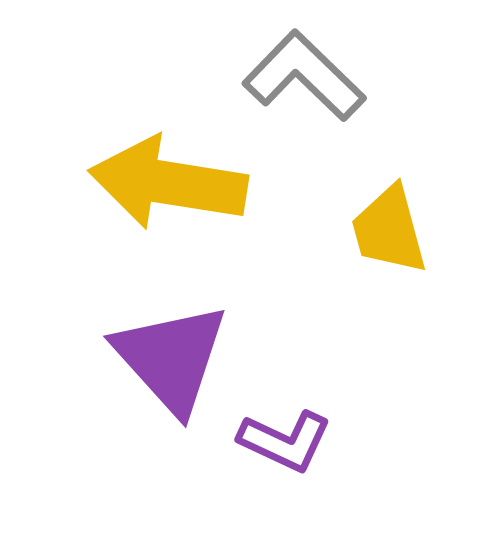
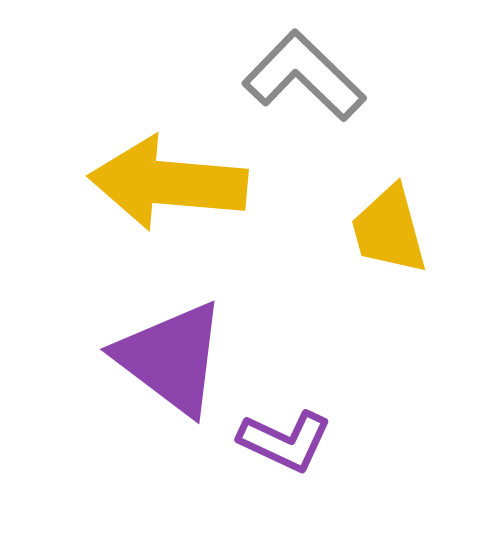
yellow arrow: rotated 4 degrees counterclockwise
purple triangle: rotated 11 degrees counterclockwise
